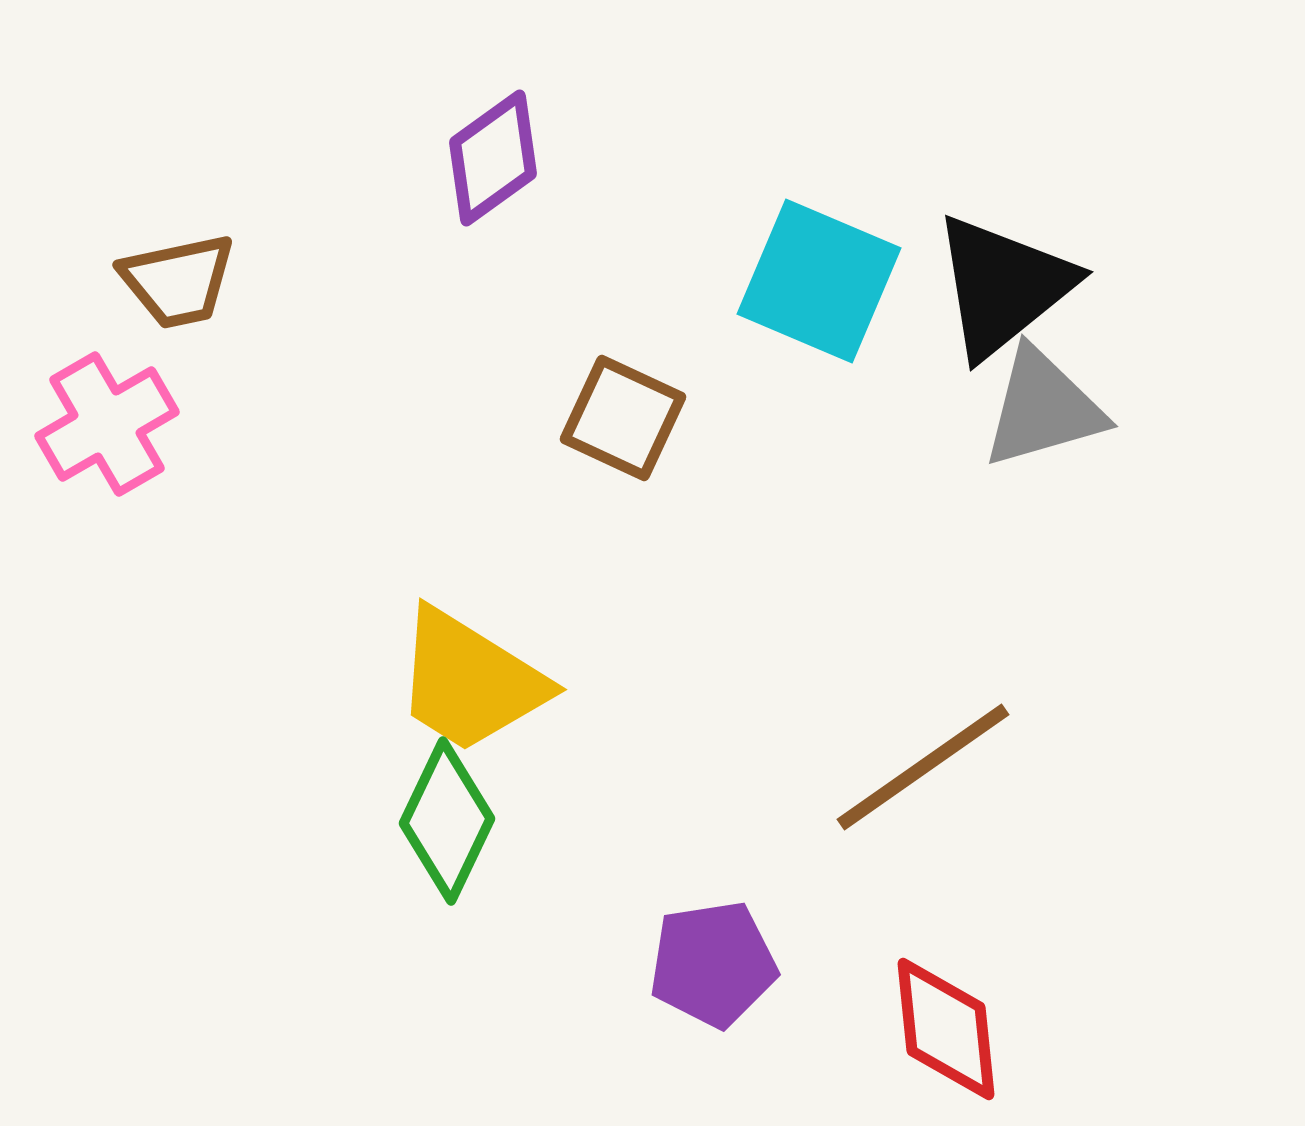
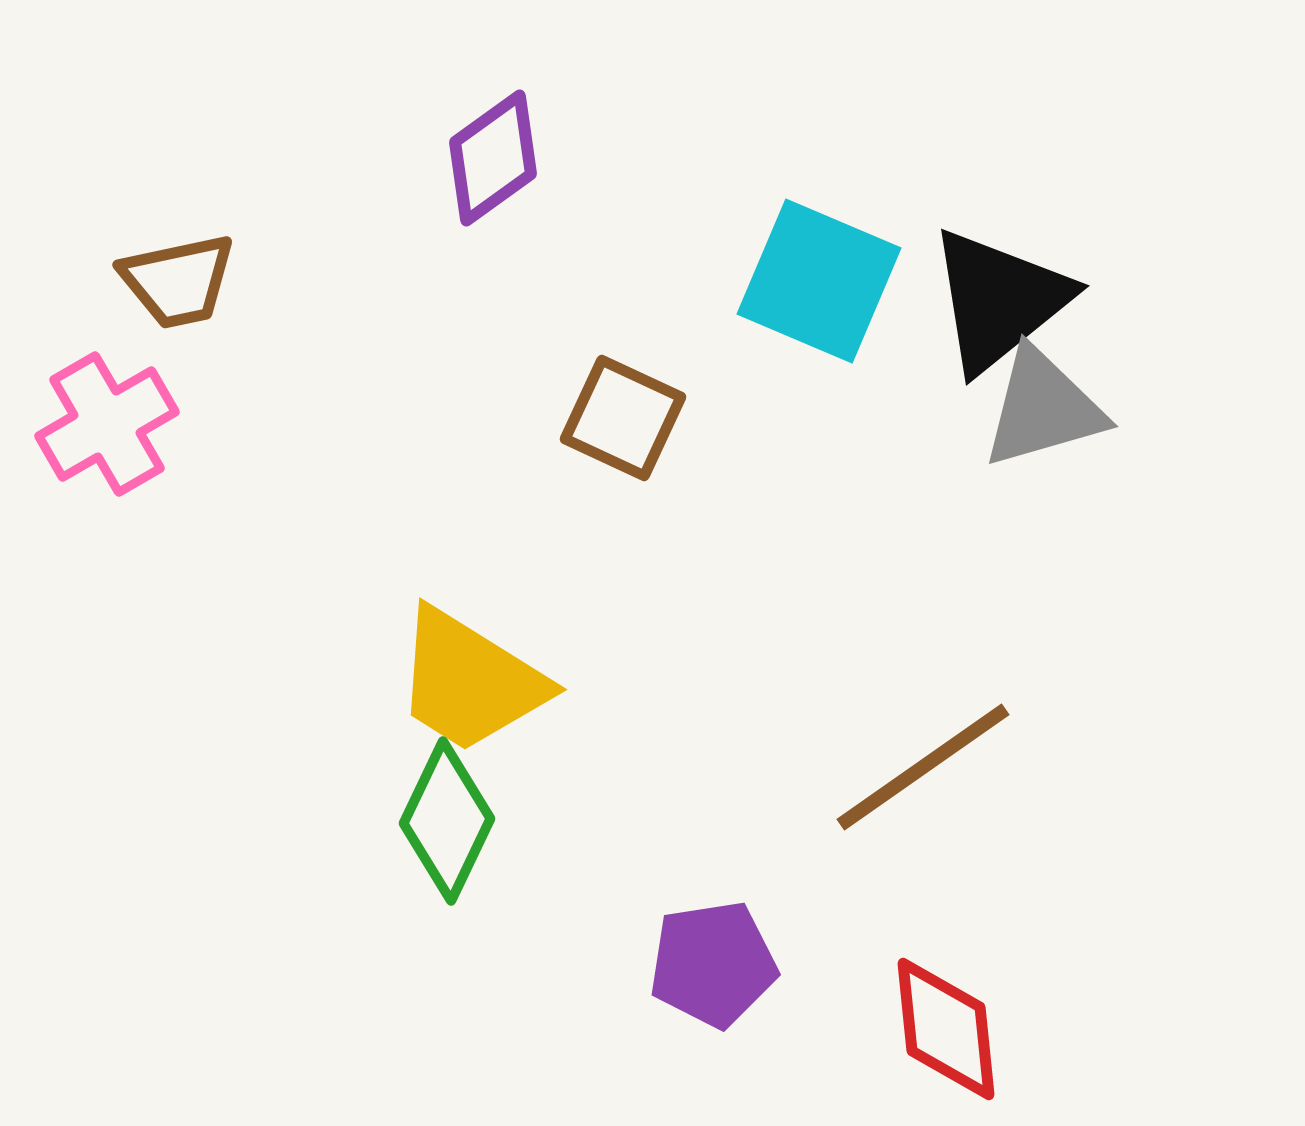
black triangle: moved 4 px left, 14 px down
